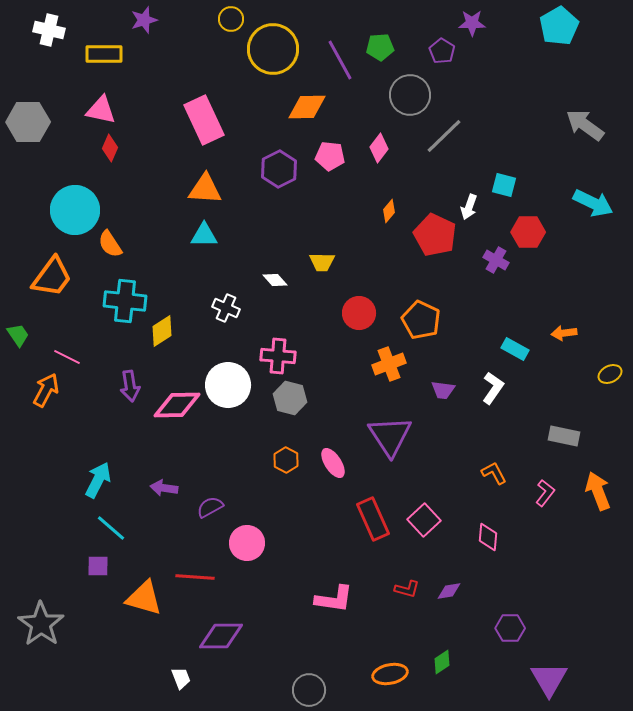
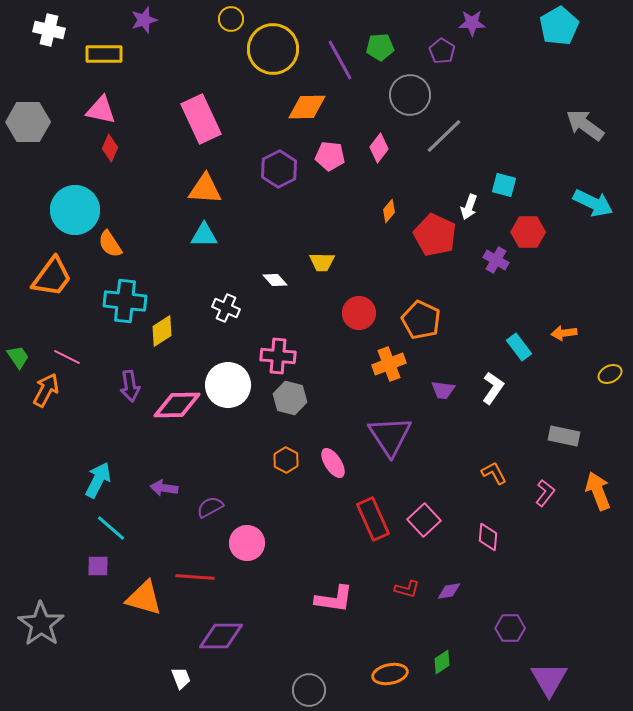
pink rectangle at (204, 120): moved 3 px left, 1 px up
green trapezoid at (18, 335): moved 22 px down
cyan rectangle at (515, 349): moved 4 px right, 2 px up; rotated 24 degrees clockwise
